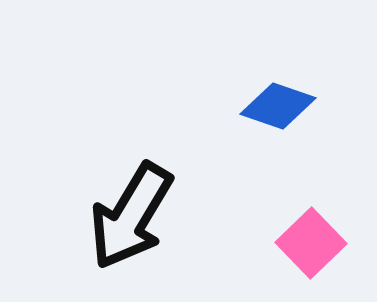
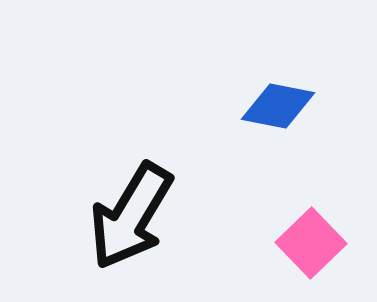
blue diamond: rotated 8 degrees counterclockwise
